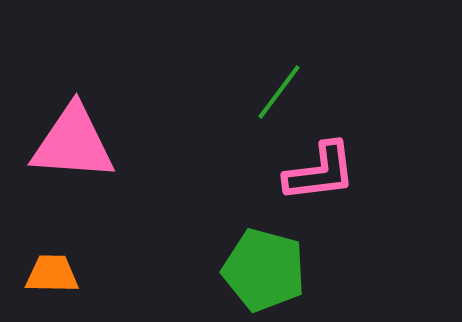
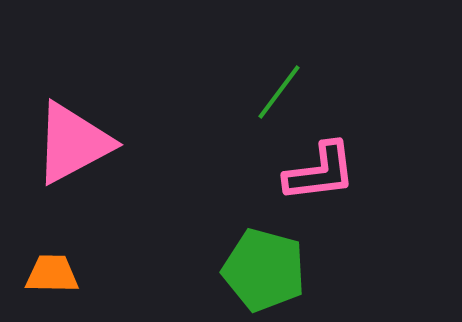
pink triangle: rotated 32 degrees counterclockwise
